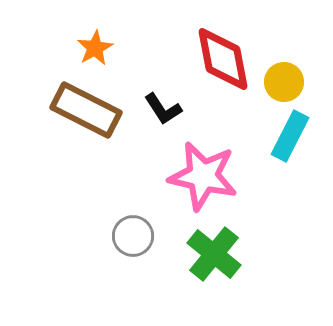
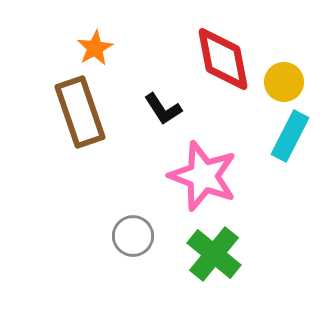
brown rectangle: moved 6 px left, 2 px down; rotated 44 degrees clockwise
pink star: rotated 8 degrees clockwise
